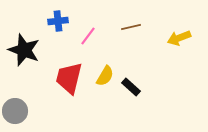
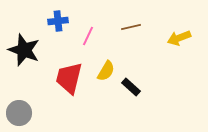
pink line: rotated 12 degrees counterclockwise
yellow semicircle: moved 1 px right, 5 px up
gray circle: moved 4 px right, 2 px down
